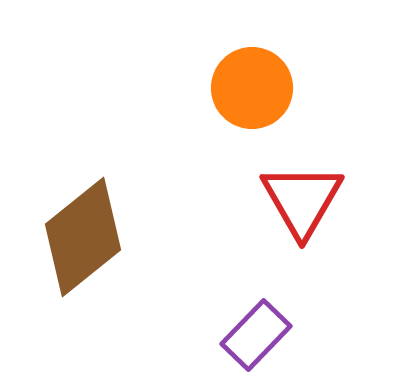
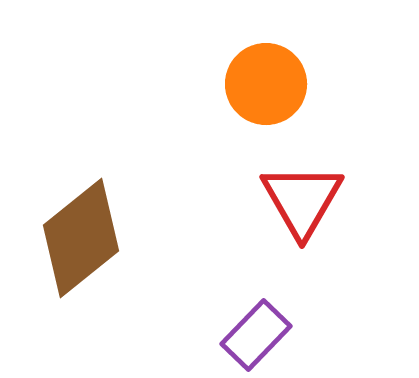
orange circle: moved 14 px right, 4 px up
brown diamond: moved 2 px left, 1 px down
